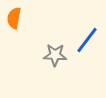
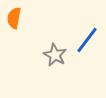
gray star: rotated 25 degrees clockwise
